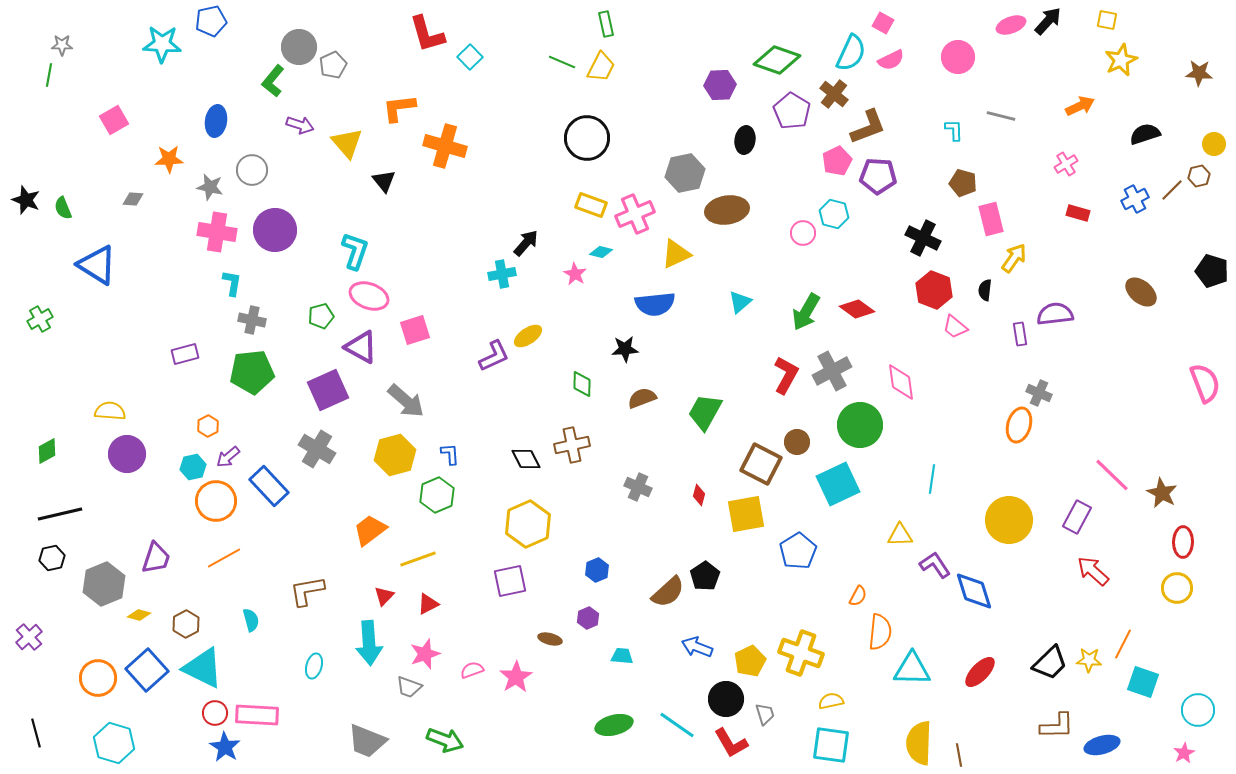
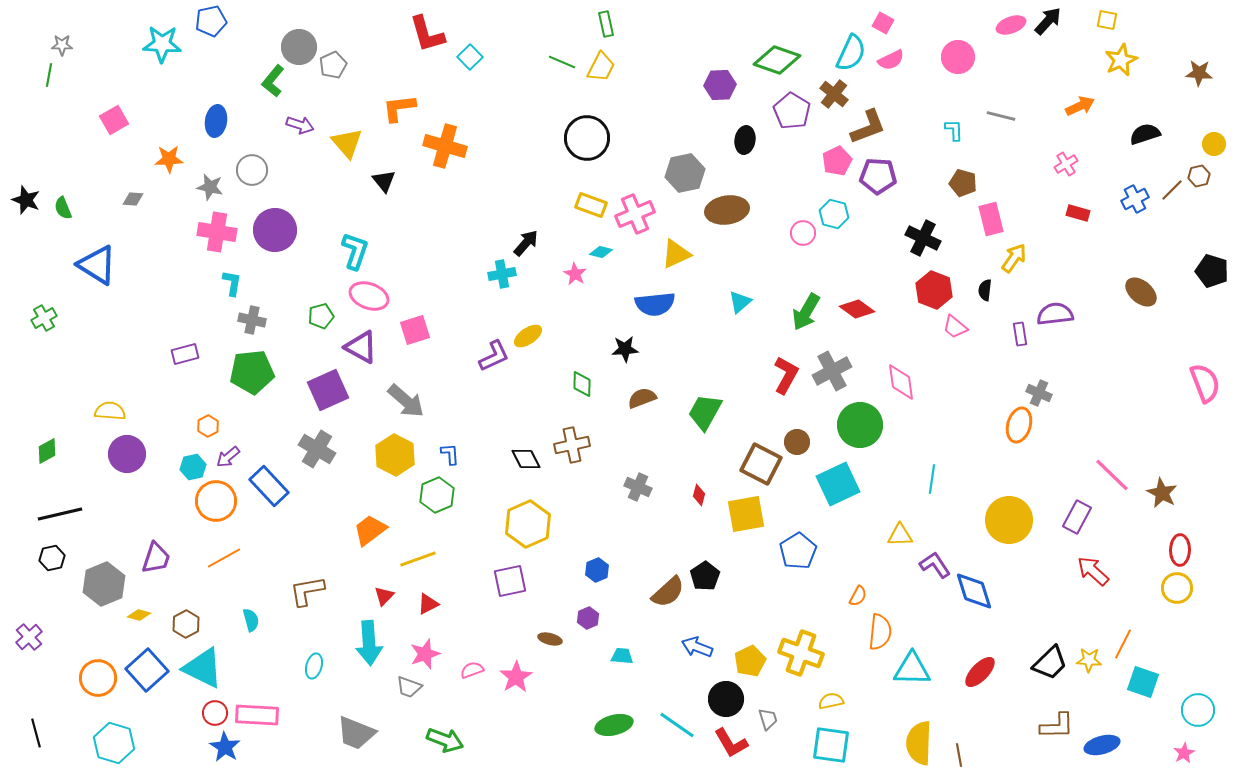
green cross at (40, 319): moved 4 px right, 1 px up
yellow hexagon at (395, 455): rotated 18 degrees counterclockwise
red ellipse at (1183, 542): moved 3 px left, 8 px down
gray trapezoid at (765, 714): moved 3 px right, 5 px down
gray trapezoid at (367, 741): moved 11 px left, 8 px up
